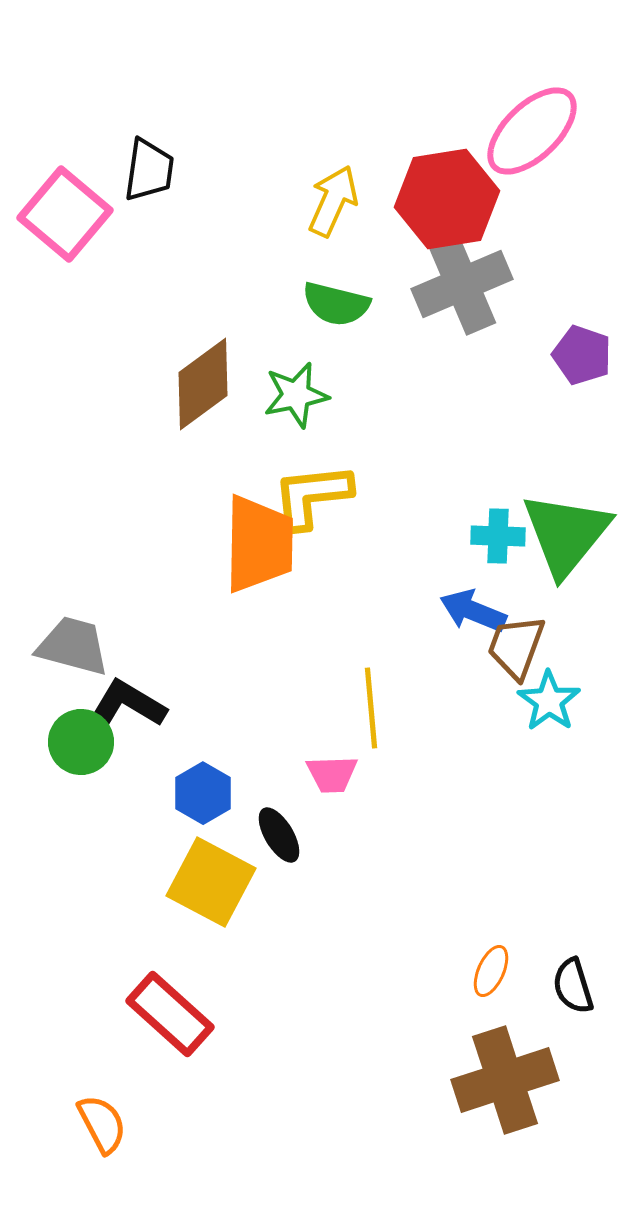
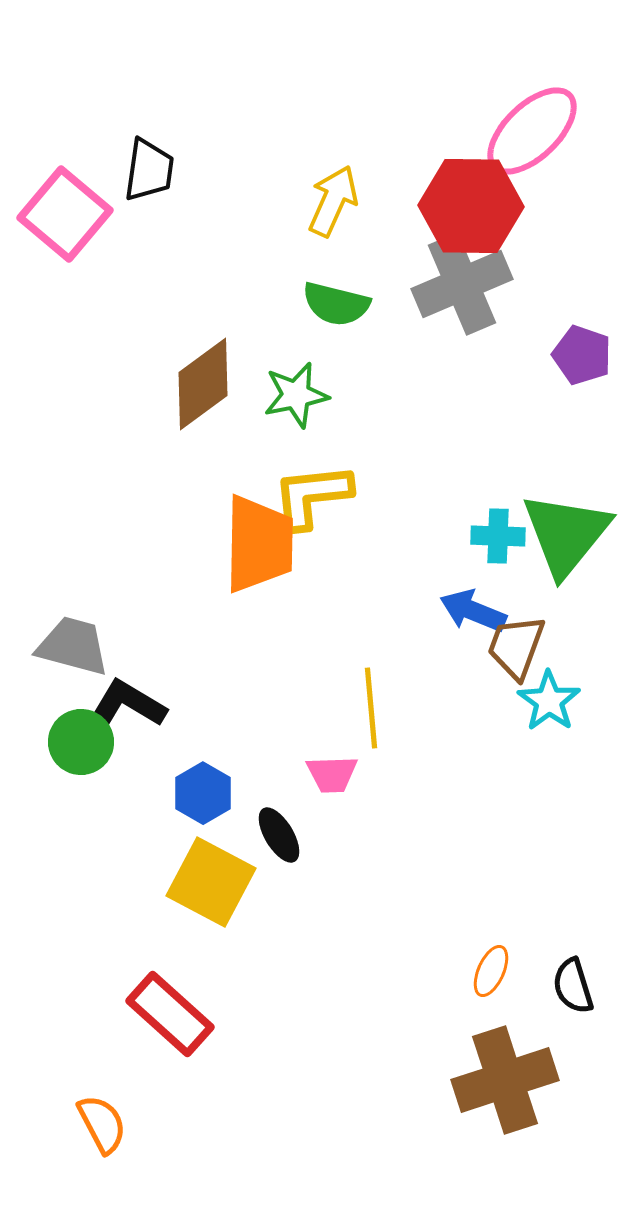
red hexagon: moved 24 px right, 7 px down; rotated 10 degrees clockwise
